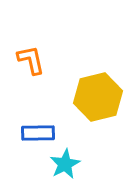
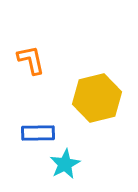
yellow hexagon: moved 1 px left, 1 px down
